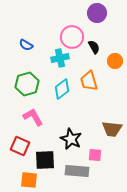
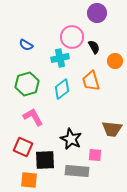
orange trapezoid: moved 2 px right
red square: moved 3 px right, 1 px down
